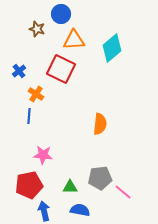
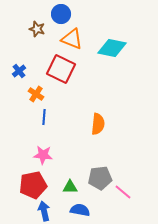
orange triangle: moved 2 px left, 1 px up; rotated 25 degrees clockwise
cyan diamond: rotated 52 degrees clockwise
blue line: moved 15 px right, 1 px down
orange semicircle: moved 2 px left
red pentagon: moved 4 px right
